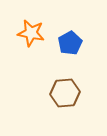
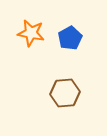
blue pentagon: moved 5 px up
